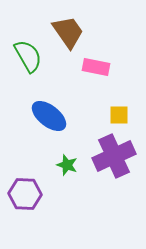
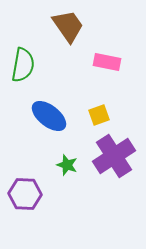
brown trapezoid: moved 6 px up
green semicircle: moved 5 px left, 9 px down; rotated 40 degrees clockwise
pink rectangle: moved 11 px right, 5 px up
yellow square: moved 20 px left; rotated 20 degrees counterclockwise
purple cross: rotated 9 degrees counterclockwise
